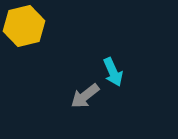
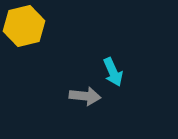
gray arrow: rotated 136 degrees counterclockwise
